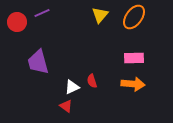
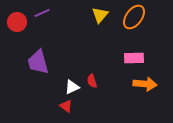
orange arrow: moved 12 px right
